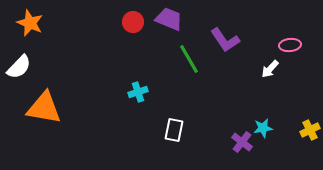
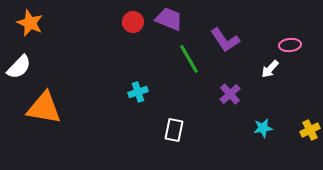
purple cross: moved 12 px left, 48 px up; rotated 10 degrees clockwise
